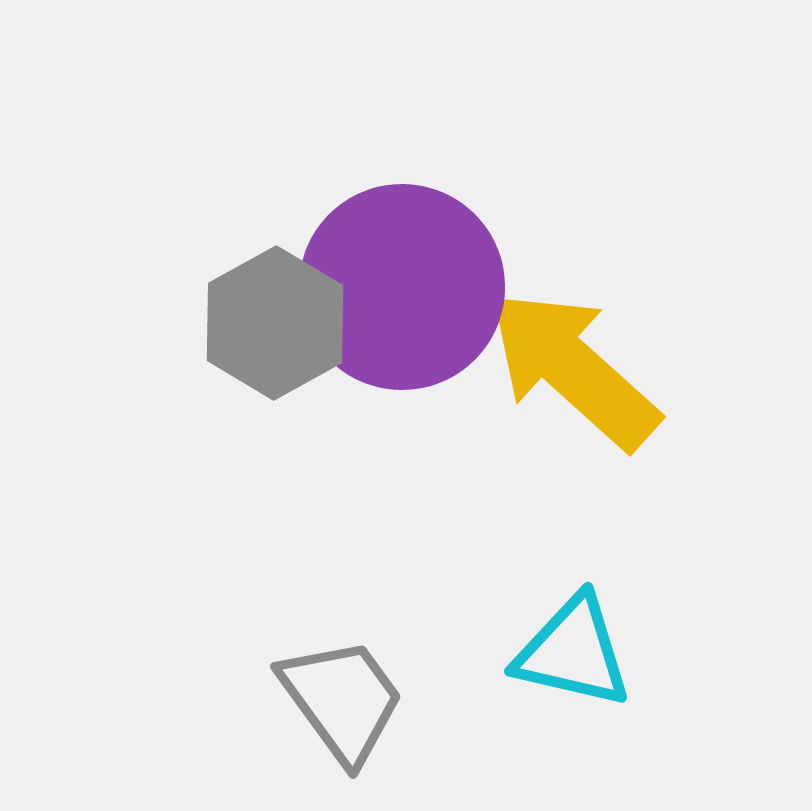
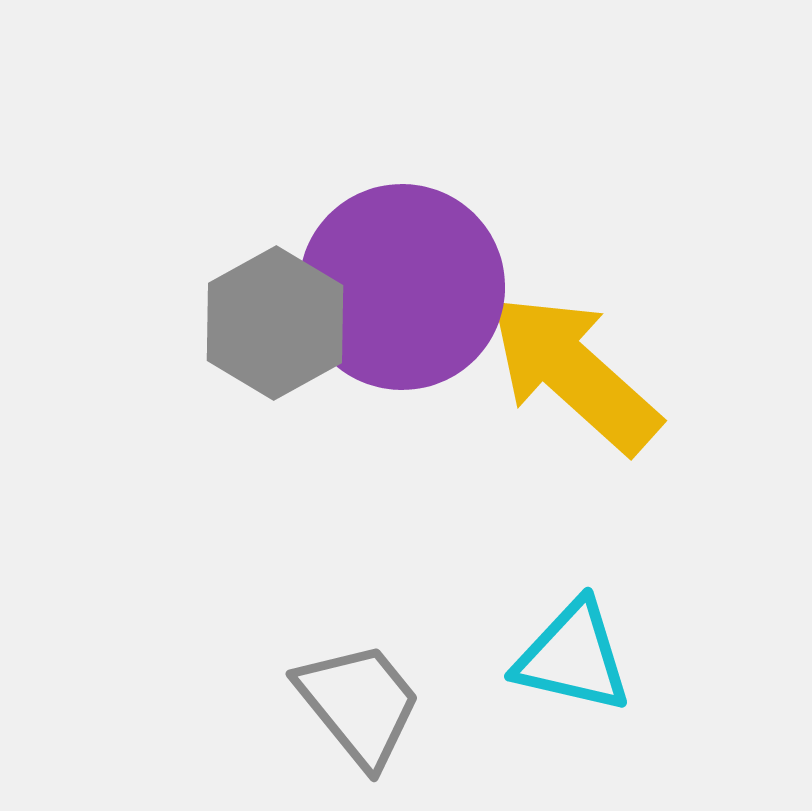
yellow arrow: moved 1 px right, 4 px down
cyan triangle: moved 5 px down
gray trapezoid: moved 17 px right, 4 px down; rotated 3 degrees counterclockwise
